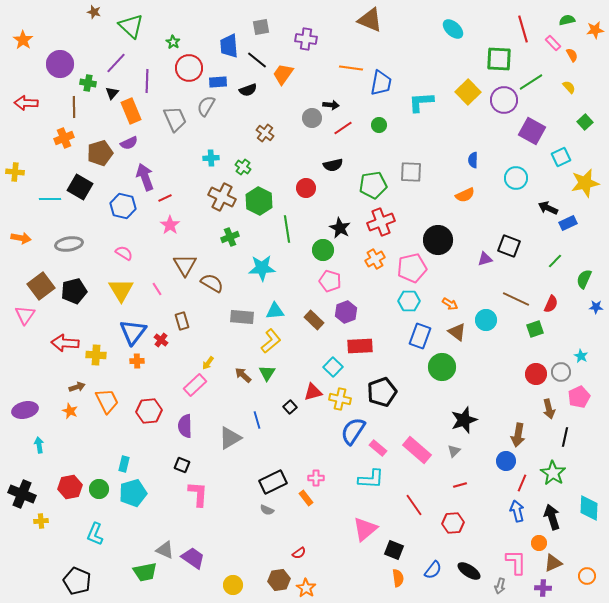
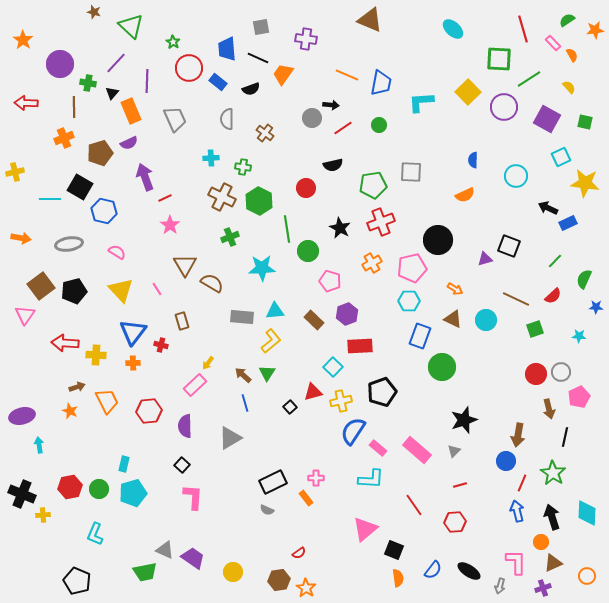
green semicircle at (567, 20): rotated 21 degrees counterclockwise
blue trapezoid at (229, 46): moved 2 px left, 3 px down
black line at (257, 60): moved 1 px right, 2 px up; rotated 15 degrees counterclockwise
orange line at (351, 68): moved 4 px left, 7 px down; rotated 15 degrees clockwise
blue rectangle at (218, 82): rotated 42 degrees clockwise
green line at (531, 82): moved 2 px left, 3 px up
black semicircle at (248, 90): moved 3 px right, 1 px up
purple circle at (504, 100): moved 7 px down
gray semicircle at (206, 106): moved 21 px right, 13 px down; rotated 30 degrees counterclockwise
green square at (585, 122): rotated 35 degrees counterclockwise
purple square at (532, 131): moved 15 px right, 12 px up
green cross at (243, 167): rotated 28 degrees counterclockwise
yellow cross at (15, 172): rotated 18 degrees counterclockwise
cyan circle at (516, 178): moved 2 px up
yellow star at (585, 183): rotated 20 degrees clockwise
blue hexagon at (123, 206): moved 19 px left, 5 px down
green circle at (323, 250): moved 15 px left, 1 px down
pink semicircle at (124, 253): moved 7 px left, 1 px up
orange cross at (375, 259): moved 3 px left, 4 px down
yellow triangle at (121, 290): rotated 12 degrees counterclockwise
orange arrow at (450, 304): moved 5 px right, 15 px up
red semicircle at (551, 304): moved 2 px right, 8 px up; rotated 24 degrees clockwise
purple hexagon at (346, 312): moved 1 px right, 2 px down
brown triangle at (457, 332): moved 4 px left, 13 px up; rotated 12 degrees counterclockwise
red cross at (161, 340): moved 5 px down; rotated 24 degrees counterclockwise
cyan star at (581, 356): moved 2 px left, 20 px up; rotated 24 degrees counterclockwise
orange cross at (137, 361): moved 4 px left, 2 px down
yellow cross at (340, 399): moved 1 px right, 2 px down; rotated 25 degrees counterclockwise
purple ellipse at (25, 410): moved 3 px left, 6 px down
blue line at (257, 420): moved 12 px left, 17 px up
black square at (182, 465): rotated 21 degrees clockwise
pink L-shape at (198, 494): moved 5 px left, 3 px down
cyan diamond at (589, 508): moved 2 px left, 5 px down
yellow cross at (41, 521): moved 2 px right, 6 px up
red hexagon at (453, 523): moved 2 px right, 1 px up
orange circle at (539, 543): moved 2 px right, 1 px up
yellow circle at (233, 585): moved 13 px up
purple cross at (543, 588): rotated 21 degrees counterclockwise
